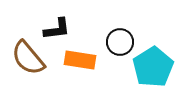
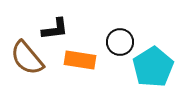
black L-shape: moved 2 px left
brown semicircle: moved 1 px left
